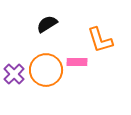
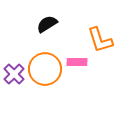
orange circle: moved 1 px left, 1 px up
